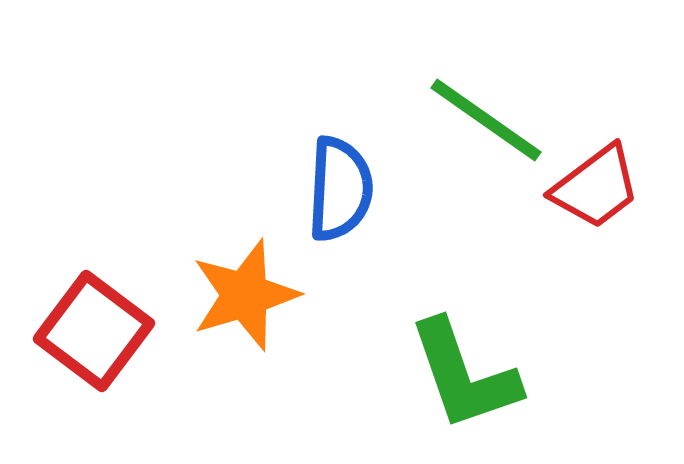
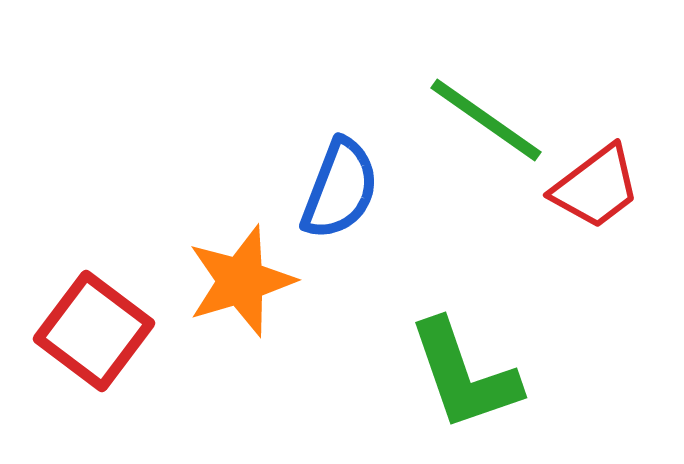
blue semicircle: rotated 18 degrees clockwise
orange star: moved 4 px left, 14 px up
